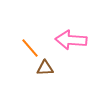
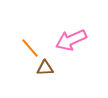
pink arrow: rotated 28 degrees counterclockwise
